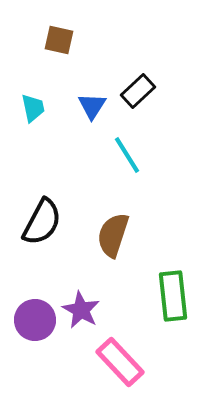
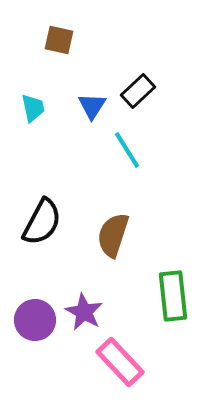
cyan line: moved 5 px up
purple star: moved 3 px right, 2 px down
